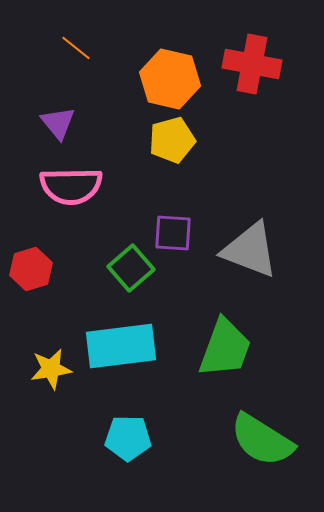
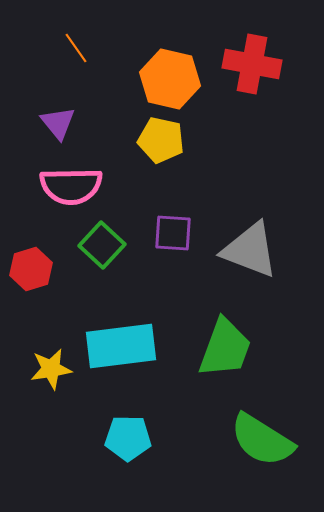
orange line: rotated 16 degrees clockwise
yellow pentagon: moved 11 px left; rotated 27 degrees clockwise
green square: moved 29 px left, 23 px up; rotated 6 degrees counterclockwise
